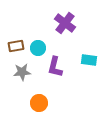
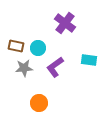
brown rectangle: rotated 21 degrees clockwise
purple L-shape: rotated 40 degrees clockwise
gray star: moved 2 px right, 4 px up
